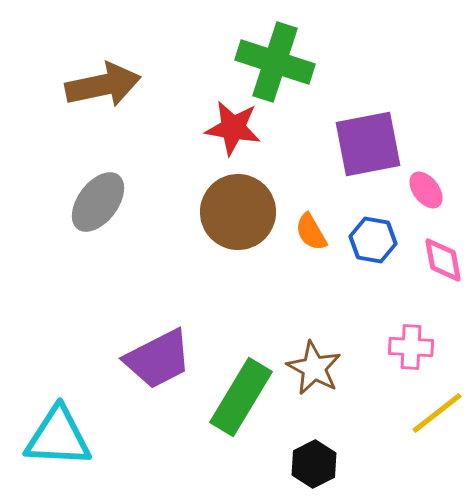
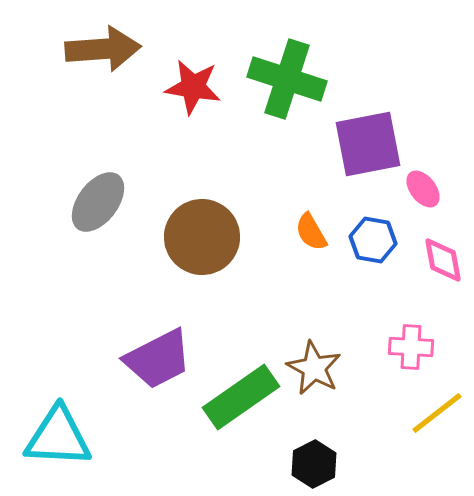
green cross: moved 12 px right, 17 px down
brown arrow: moved 36 px up; rotated 8 degrees clockwise
red star: moved 40 px left, 41 px up
pink ellipse: moved 3 px left, 1 px up
brown circle: moved 36 px left, 25 px down
green rectangle: rotated 24 degrees clockwise
